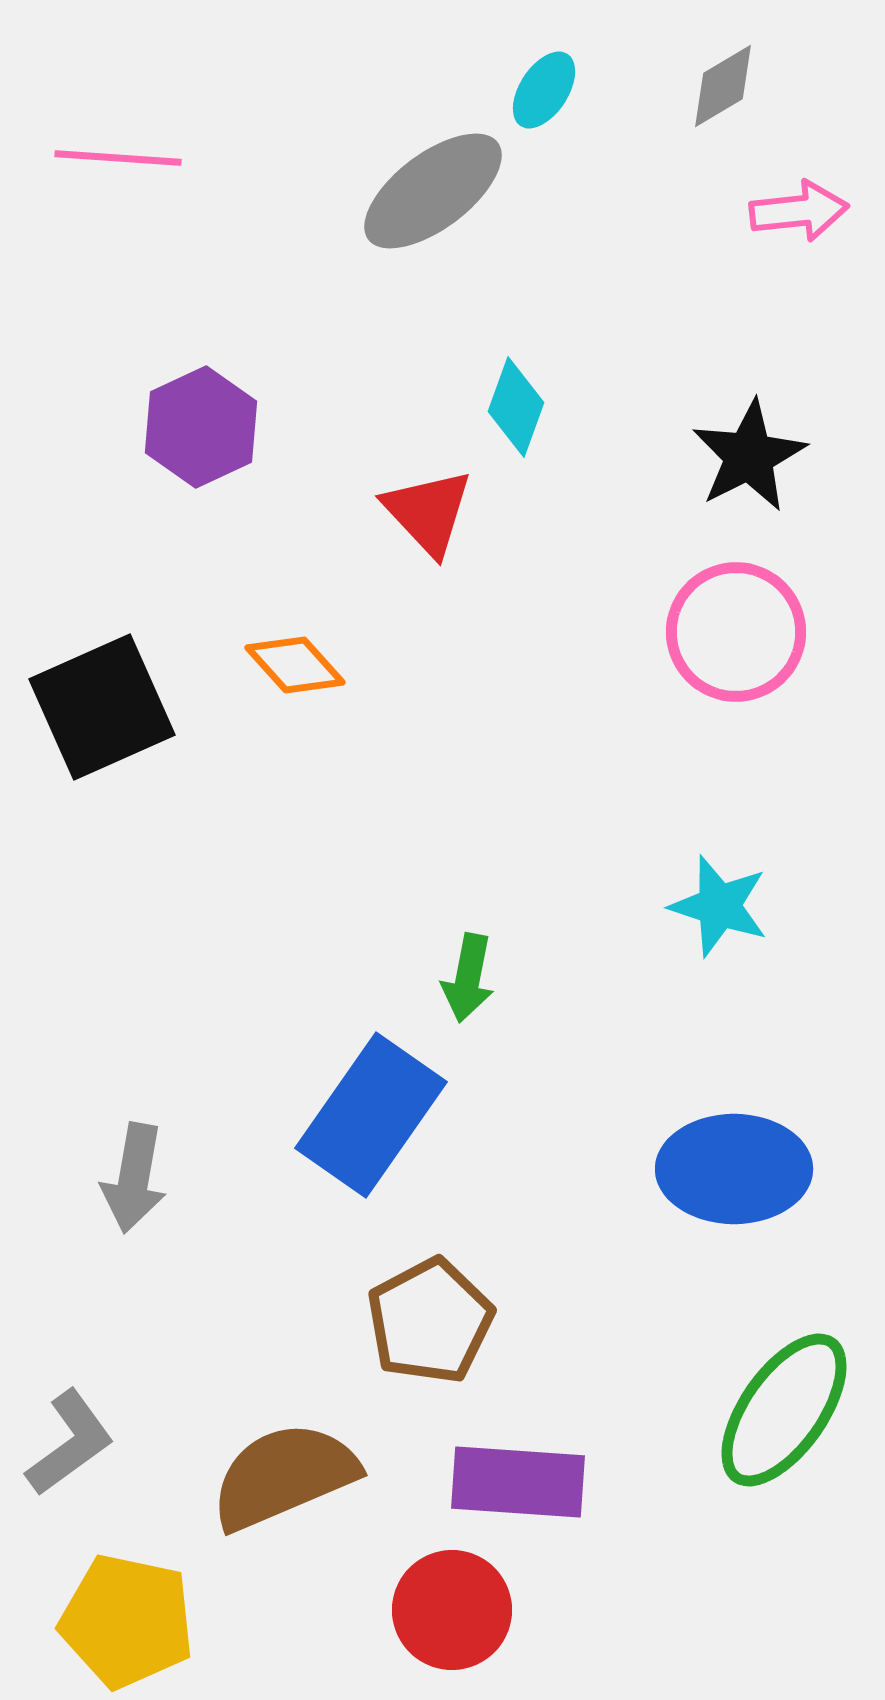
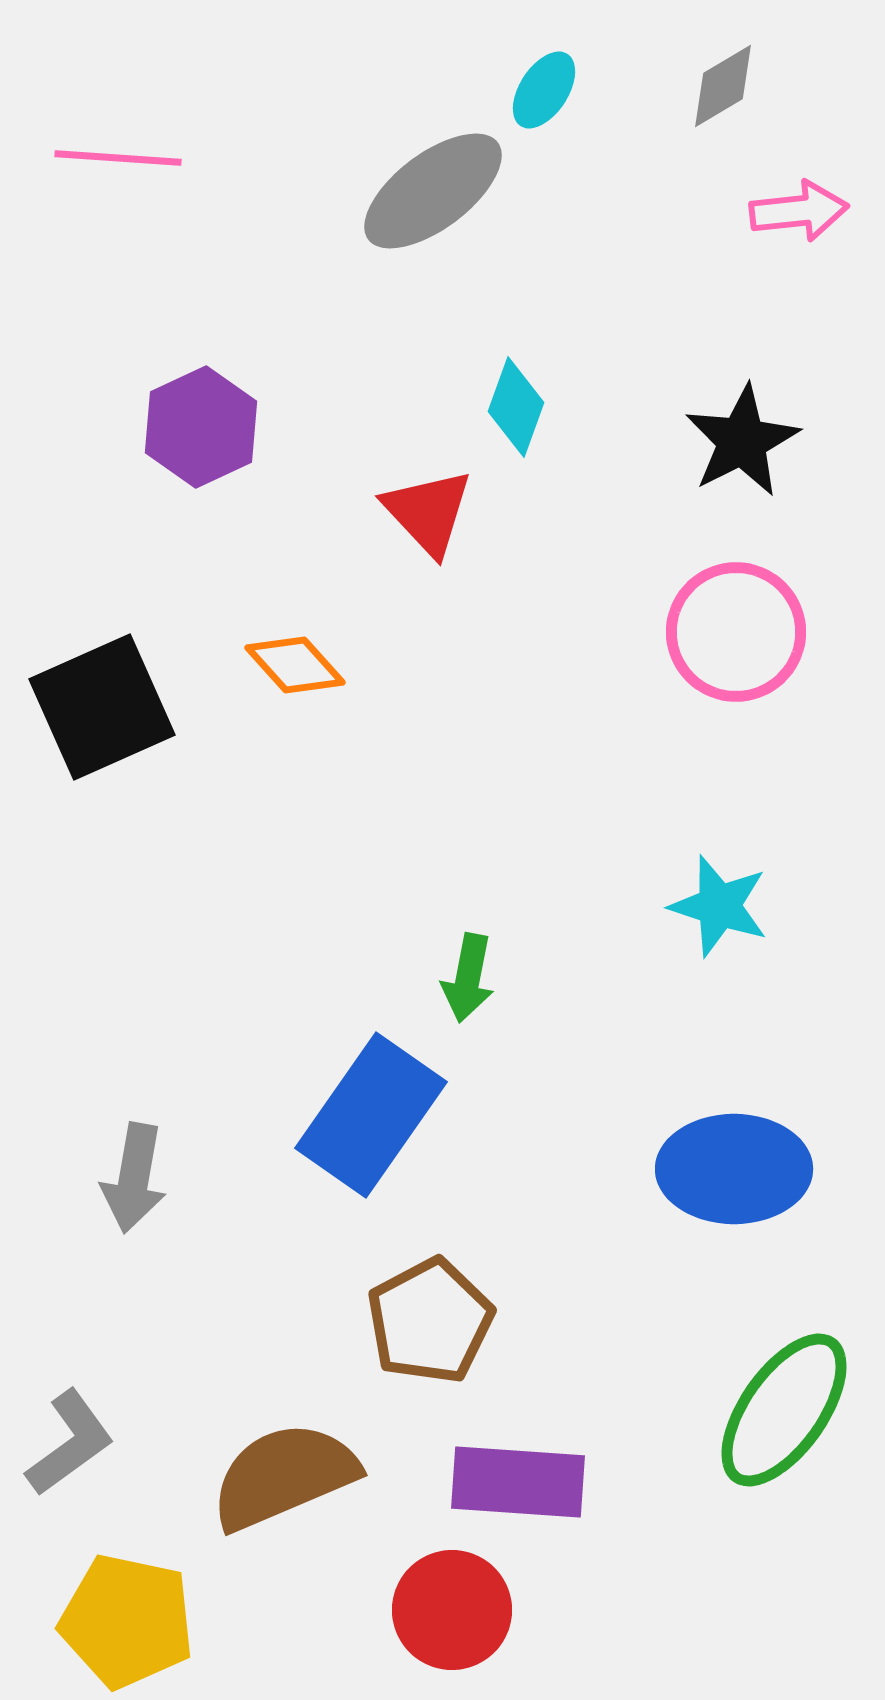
black star: moved 7 px left, 15 px up
